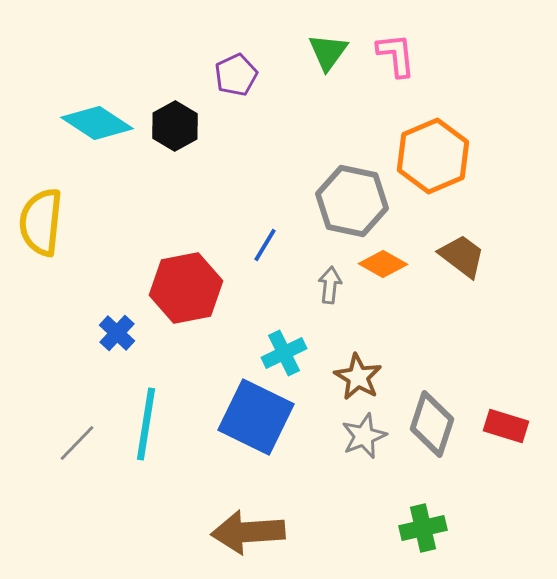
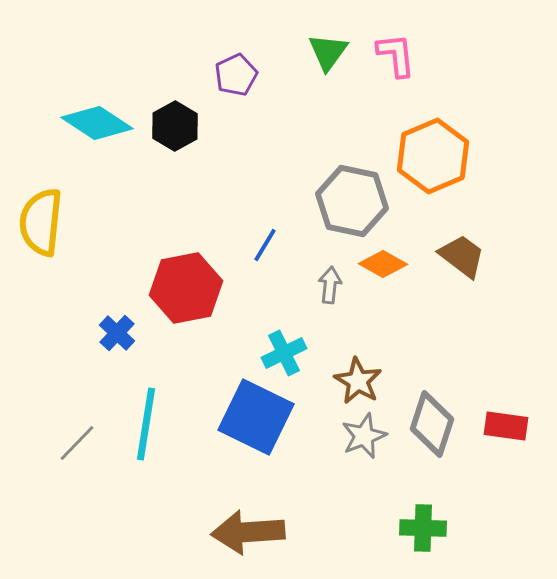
brown star: moved 4 px down
red rectangle: rotated 9 degrees counterclockwise
green cross: rotated 15 degrees clockwise
